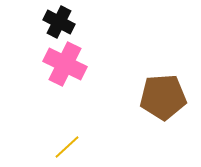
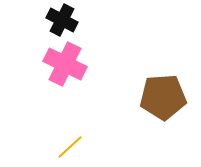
black cross: moved 3 px right, 2 px up
yellow line: moved 3 px right
